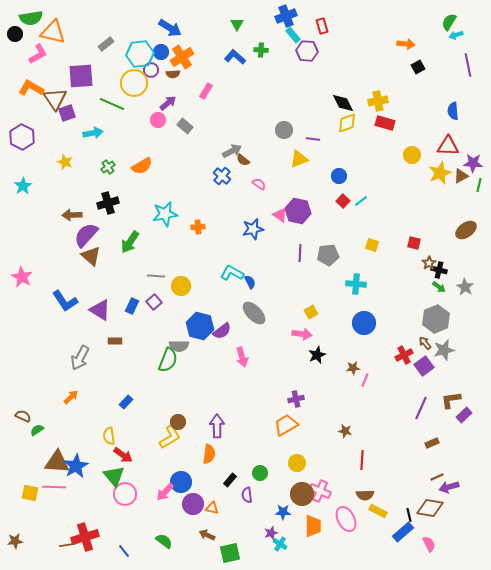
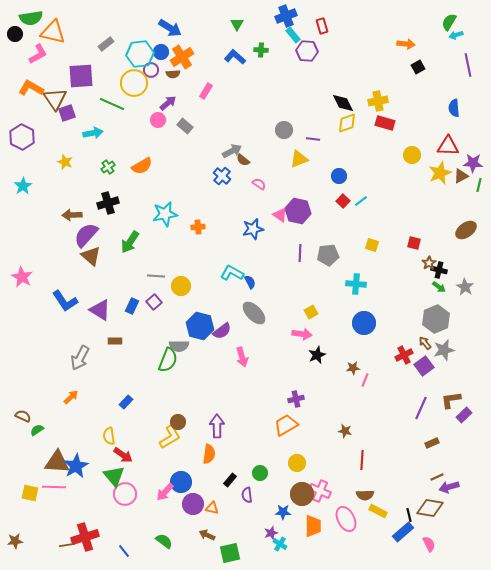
blue semicircle at (453, 111): moved 1 px right, 3 px up
